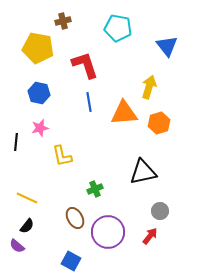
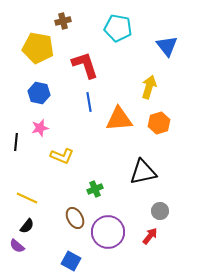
orange triangle: moved 5 px left, 6 px down
yellow L-shape: rotated 55 degrees counterclockwise
